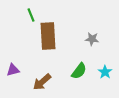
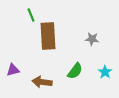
green semicircle: moved 4 px left
brown arrow: rotated 48 degrees clockwise
